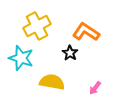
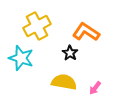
yellow semicircle: moved 12 px right
